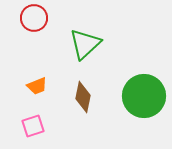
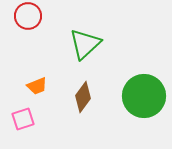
red circle: moved 6 px left, 2 px up
brown diamond: rotated 24 degrees clockwise
pink square: moved 10 px left, 7 px up
